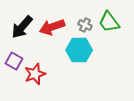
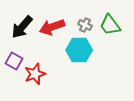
green trapezoid: moved 1 px right, 3 px down
